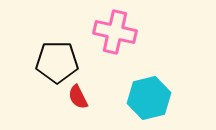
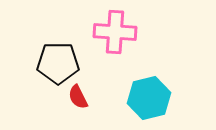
pink cross: rotated 9 degrees counterclockwise
black pentagon: moved 1 px right, 1 px down
